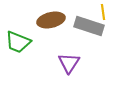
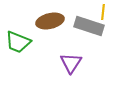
yellow line: rotated 14 degrees clockwise
brown ellipse: moved 1 px left, 1 px down
purple triangle: moved 2 px right
